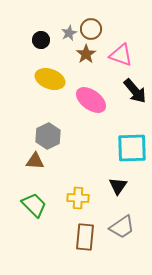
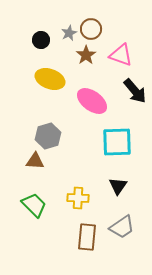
brown star: moved 1 px down
pink ellipse: moved 1 px right, 1 px down
gray hexagon: rotated 10 degrees clockwise
cyan square: moved 15 px left, 6 px up
brown rectangle: moved 2 px right
